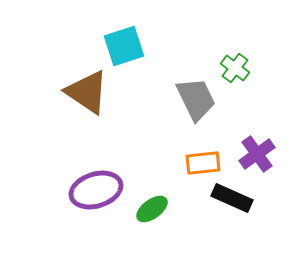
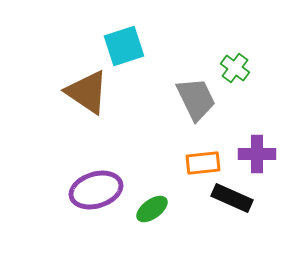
purple cross: rotated 36 degrees clockwise
